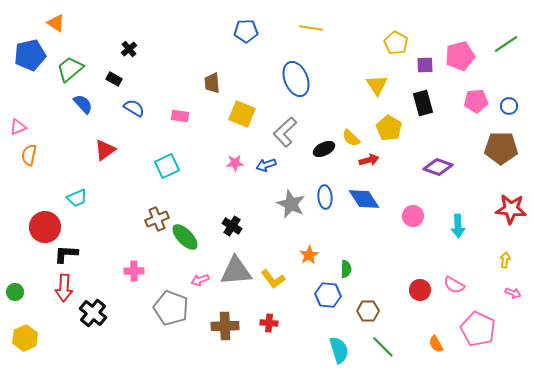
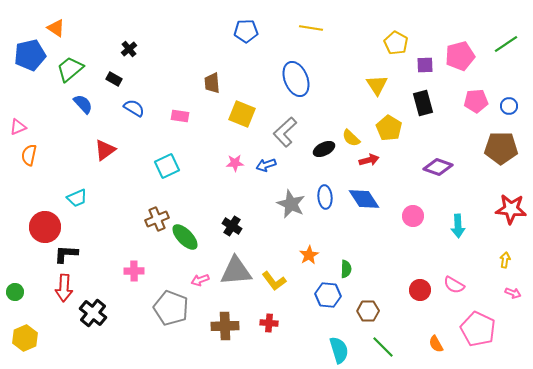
orange triangle at (56, 23): moved 5 px down
yellow L-shape at (273, 279): moved 1 px right, 2 px down
